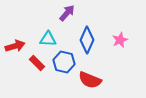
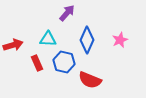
red arrow: moved 2 px left, 1 px up
red rectangle: rotated 21 degrees clockwise
